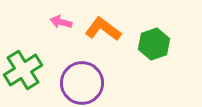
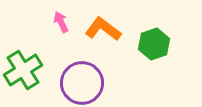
pink arrow: rotated 50 degrees clockwise
